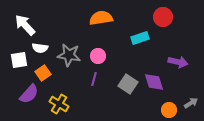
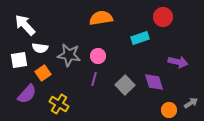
gray square: moved 3 px left, 1 px down; rotated 12 degrees clockwise
purple semicircle: moved 2 px left
